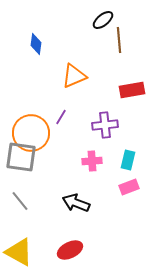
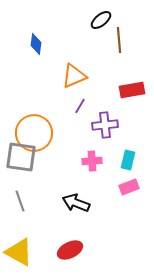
black ellipse: moved 2 px left
purple line: moved 19 px right, 11 px up
orange circle: moved 3 px right
gray line: rotated 20 degrees clockwise
